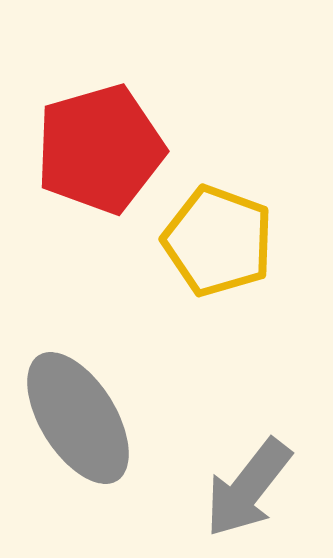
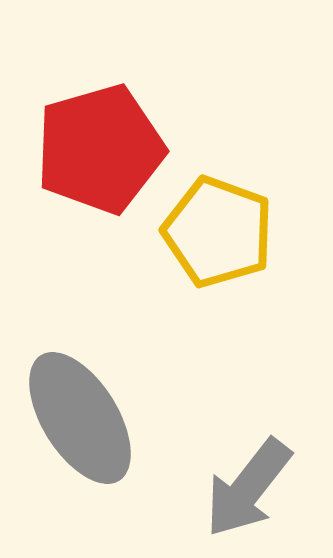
yellow pentagon: moved 9 px up
gray ellipse: moved 2 px right
